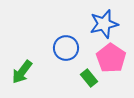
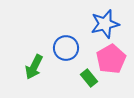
blue star: moved 1 px right
pink pentagon: moved 1 px down; rotated 8 degrees clockwise
green arrow: moved 12 px right, 5 px up; rotated 10 degrees counterclockwise
